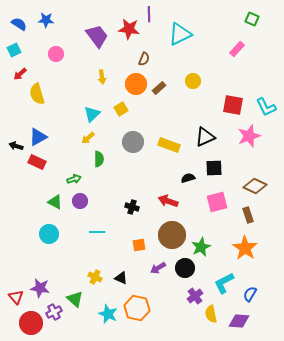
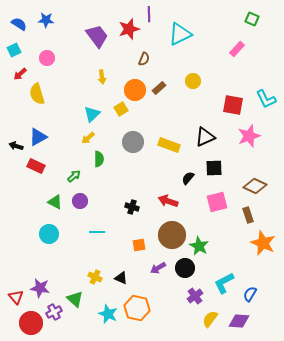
red star at (129, 29): rotated 25 degrees counterclockwise
pink circle at (56, 54): moved 9 px left, 4 px down
orange circle at (136, 84): moved 1 px left, 6 px down
cyan L-shape at (266, 107): moved 8 px up
red rectangle at (37, 162): moved 1 px left, 4 px down
black semicircle at (188, 178): rotated 32 degrees counterclockwise
green arrow at (74, 179): moved 3 px up; rotated 24 degrees counterclockwise
green star at (201, 247): moved 2 px left, 1 px up; rotated 18 degrees counterclockwise
orange star at (245, 248): moved 18 px right, 5 px up; rotated 10 degrees counterclockwise
yellow semicircle at (211, 314): moved 1 px left, 5 px down; rotated 48 degrees clockwise
